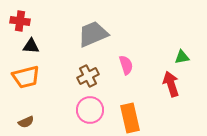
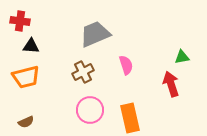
gray trapezoid: moved 2 px right
brown cross: moved 5 px left, 4 px up
